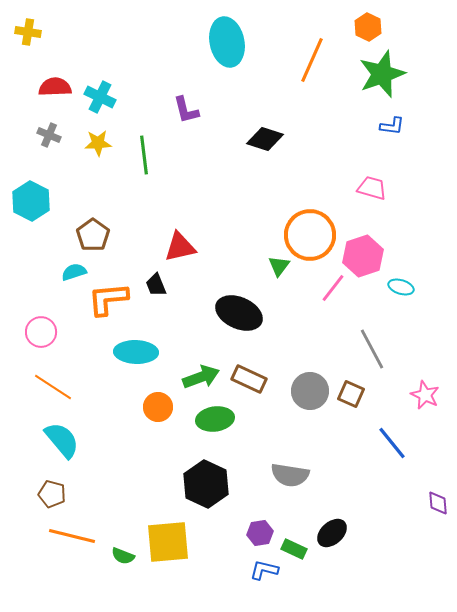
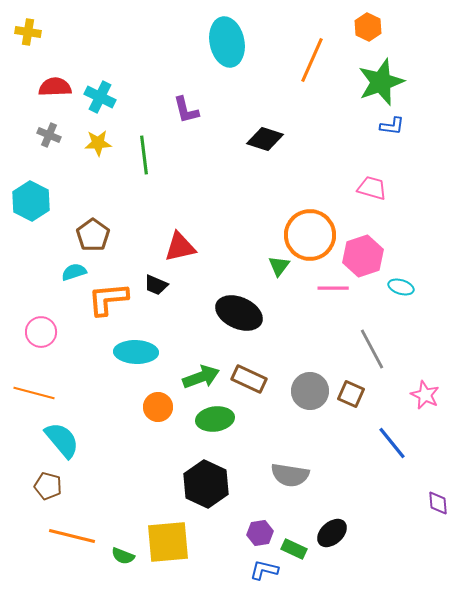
green star at (382, 74): moved 1 px left, 8 px down
black trapezoid at (156, 285): rotated 45 degrees counterclockwise
pink line at (333, 288): rotated 52 degrees clockwise
orange line at (53, 387): moved 19 px left, 6 px down; rotated 18 degrees counterclockwise
brown pentagon at (52, 494): moved 4 px left, 8 px up
